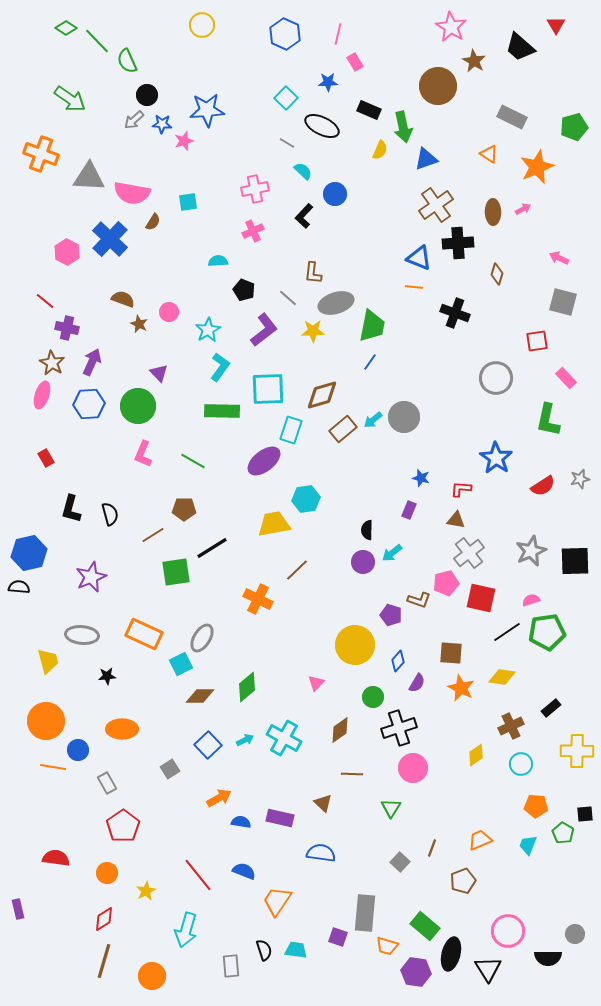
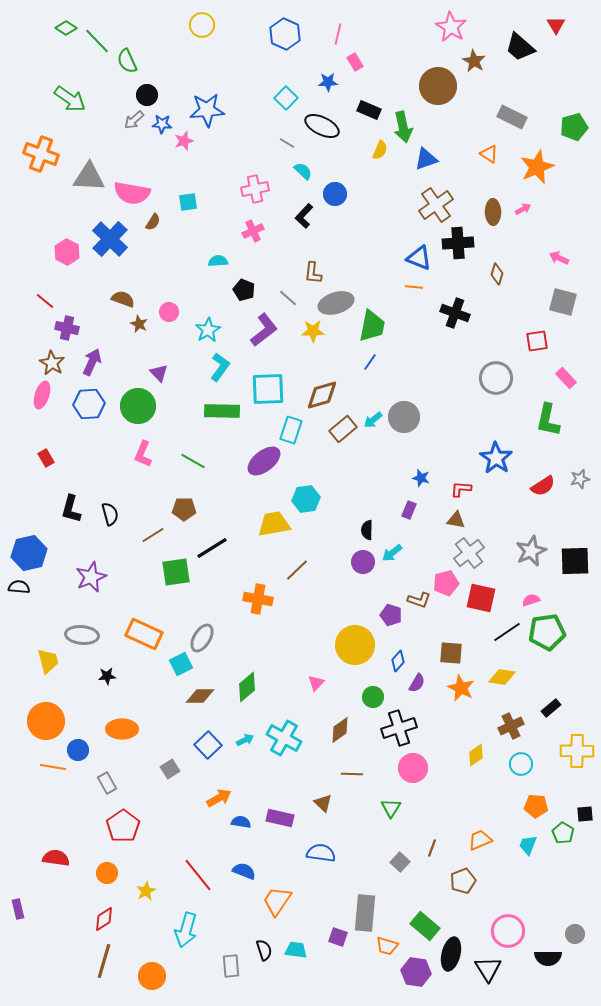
orange cross at (258, 599): rotated 16 degrees counterclockwise
